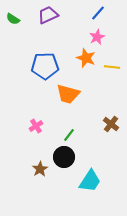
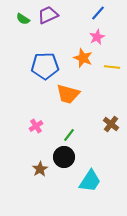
green semicircle: moved 10 px right
orange star: moved 3 px left
